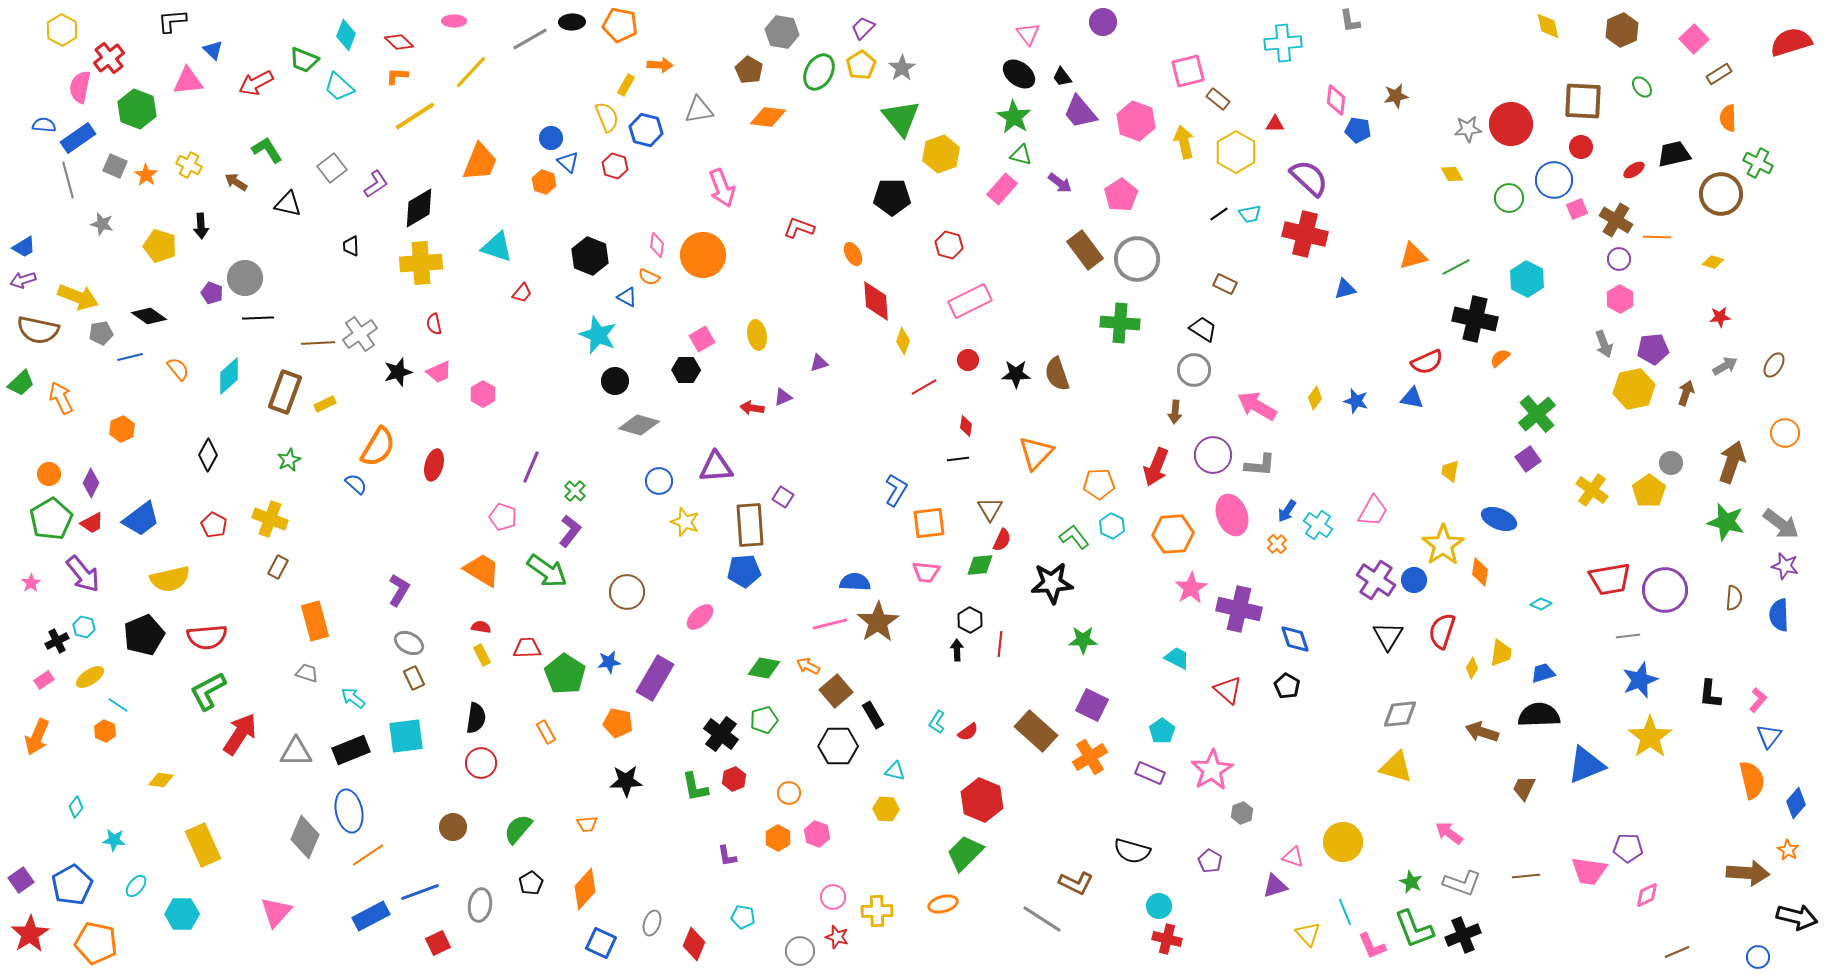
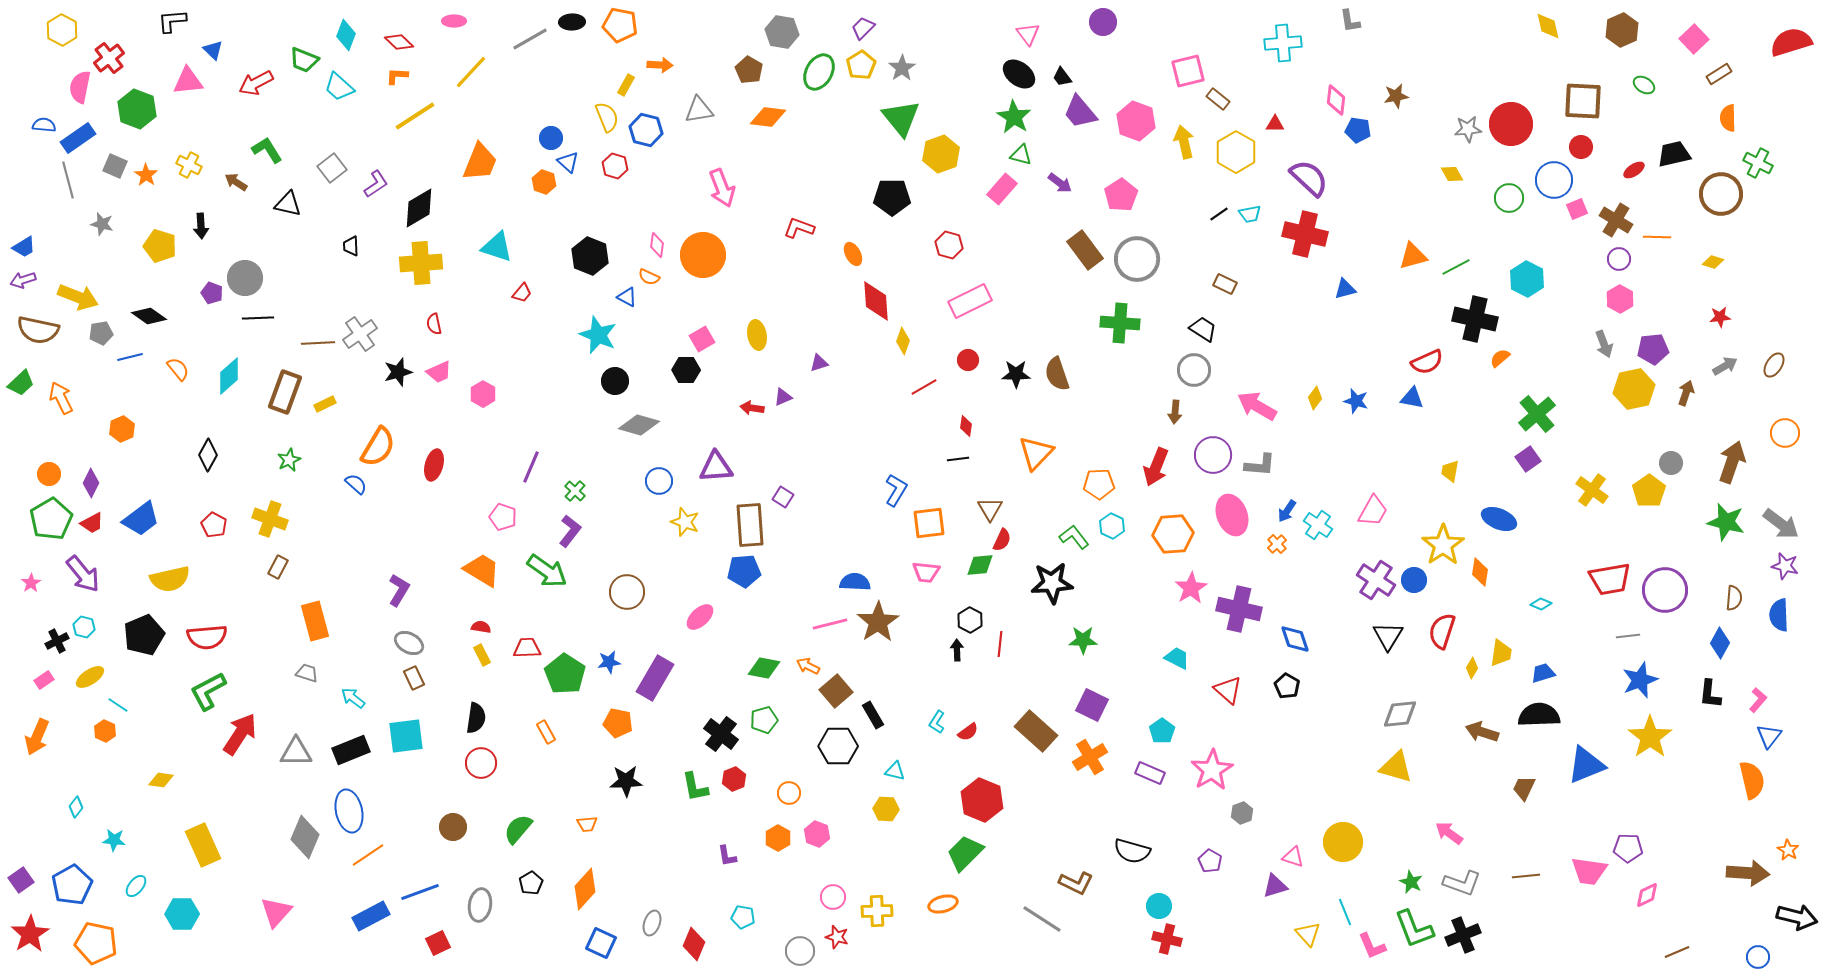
green ellipse at (1642, 87): moved 2 px right, 2 px up; rotated 20 degrees counterclockwise
blue diamond at (1796, 803): moved 76 px left, 160 px up; rotated 12 degrees counterclockwise
